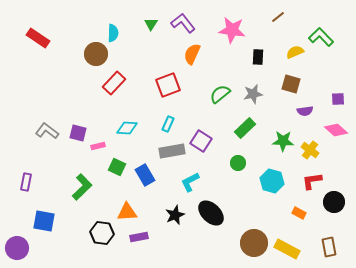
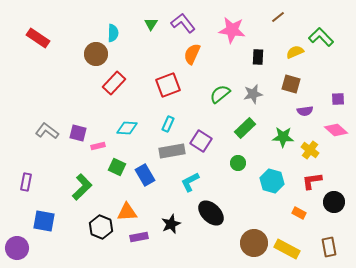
green star at (283, 141): moved 4 px up
black star at (175, 215): moved 4 px left, 9 px down
black hexagon at (102, 233): moved 1 px left, 6 px up; rotated 15 degrees clockwise
